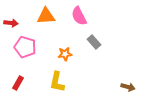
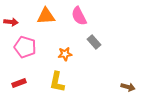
red arrow: moved 1 px up
red rectangle: moved 1 px right; rotated 40 degrees clockwise
